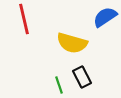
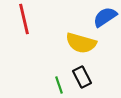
yellow semicircle: moved 9 px right
